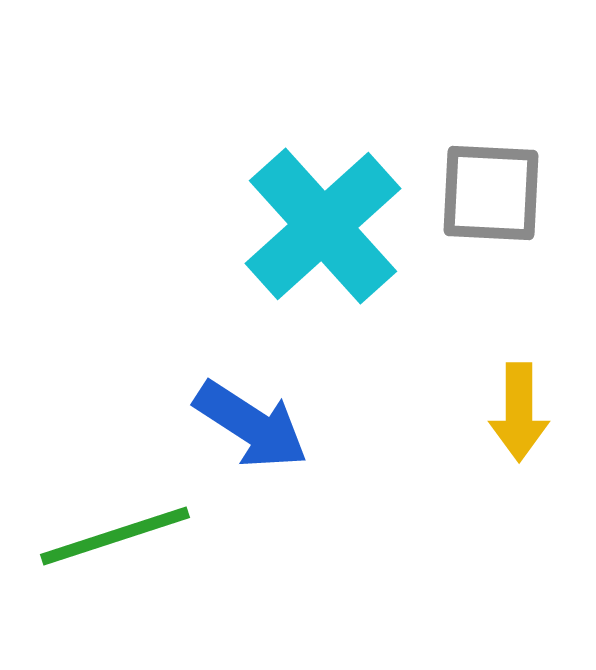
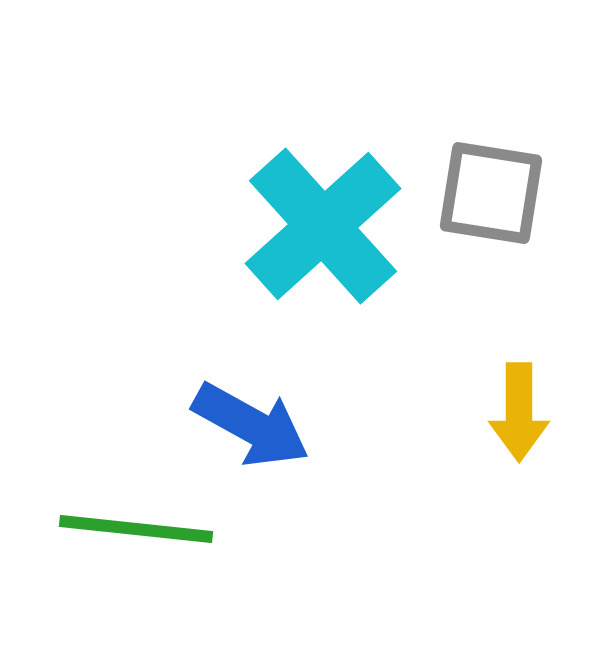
gray square: rotated 6 degrees clockwise
blue arrow: rotated 4 degrees counterclockwise
green line: moved 21 px right, 7 px up; rotated 24 degrees clockwise
